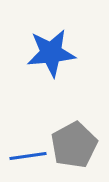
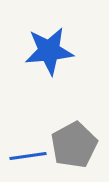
blue star: moved 2 px left, 2 px up
